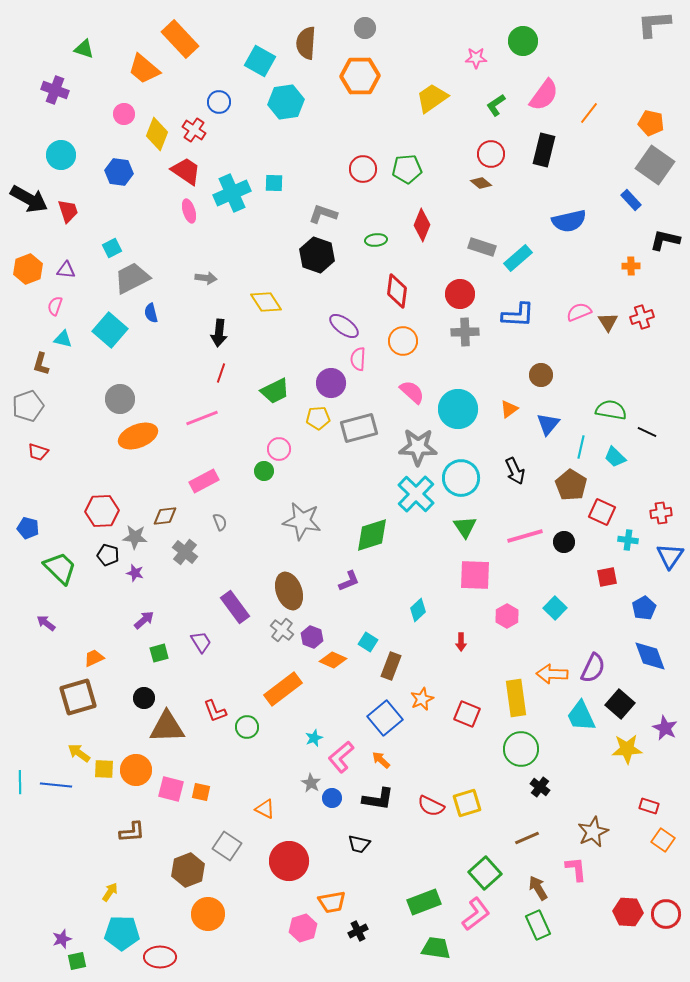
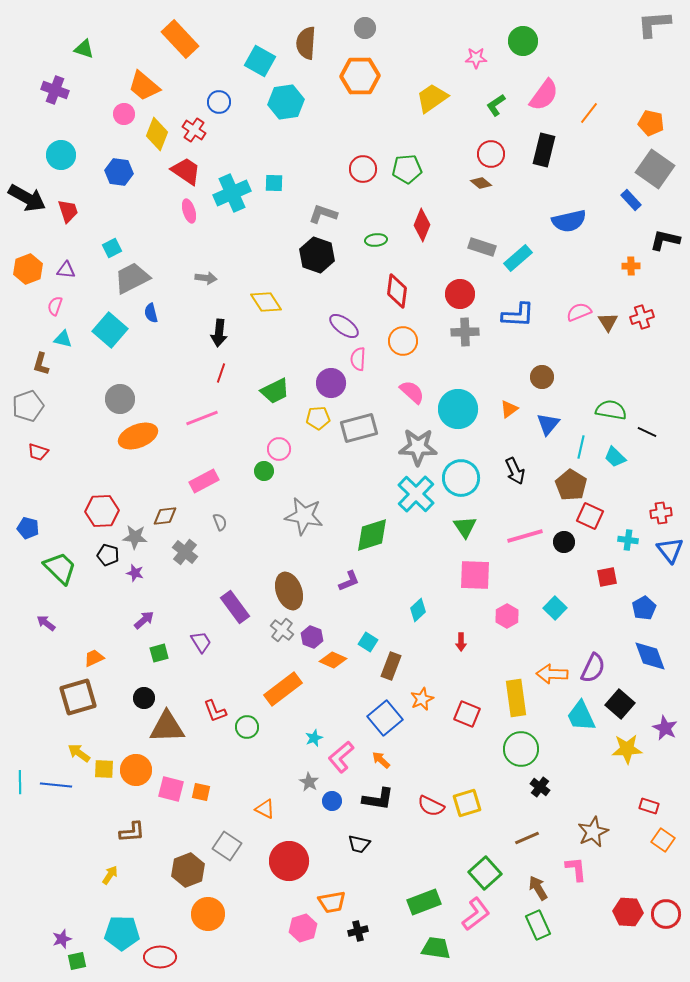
orange trapezoid at (144, 69): moved 17 px down
gray square at (655, 165): moved 4 px down
black arrow at (29, 199): moved 2 px left, 1 px up
brown circle at (541, 375): moved 1 px right, 2 px down
red square at (602, 512): moved 12 px left, 4 px down
gray star at (302, 521): moved 2 px right, 5 px up
blue triangle at (670, 556): moved 6 px up; rotated 12 degrees counterclockwise
gray star at (311, 783): moved 2 px left, 1 px up
blue circle at (332, 798): moved 3 px down
yellow arrow at (110, 892): moved 17 px up
black cross at (358, 931): rotated 12 degrees clockwise
